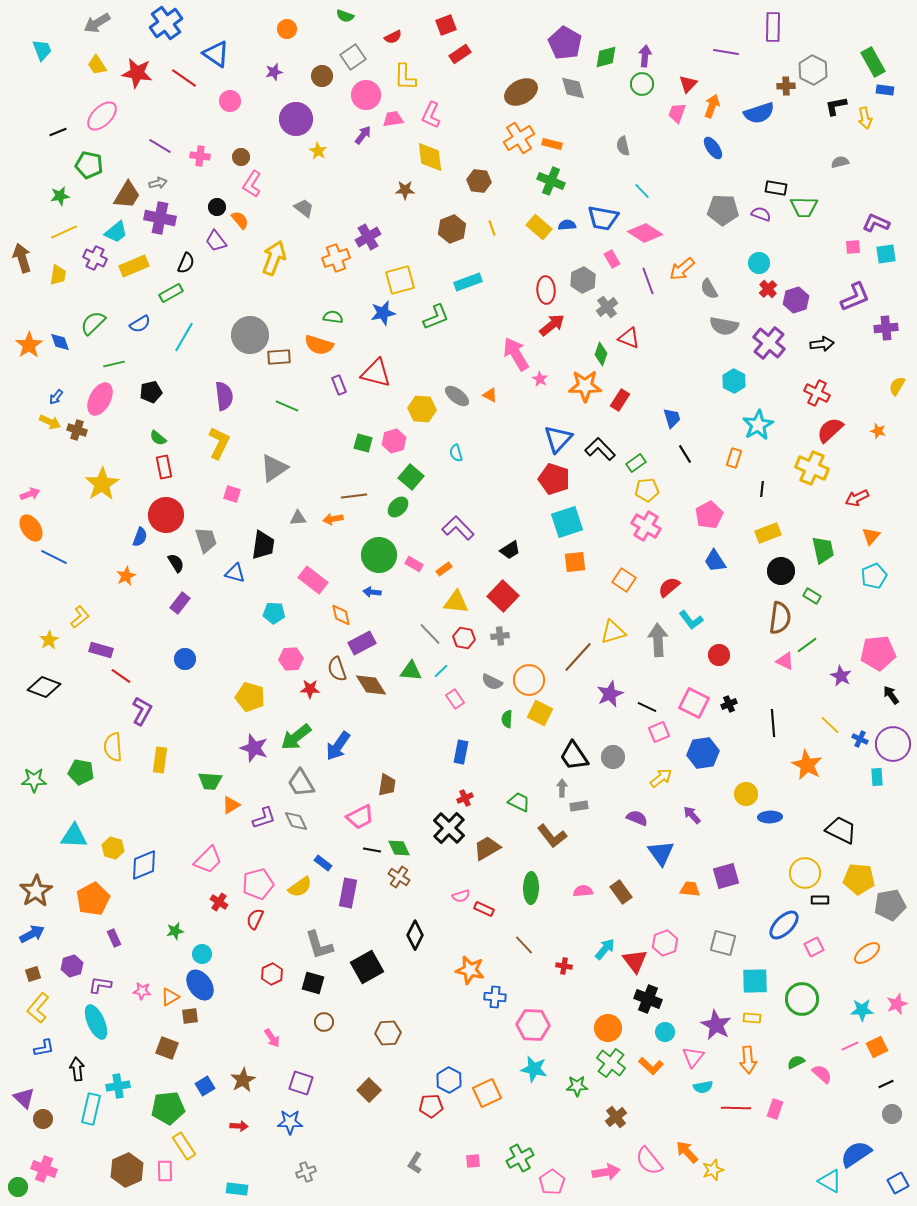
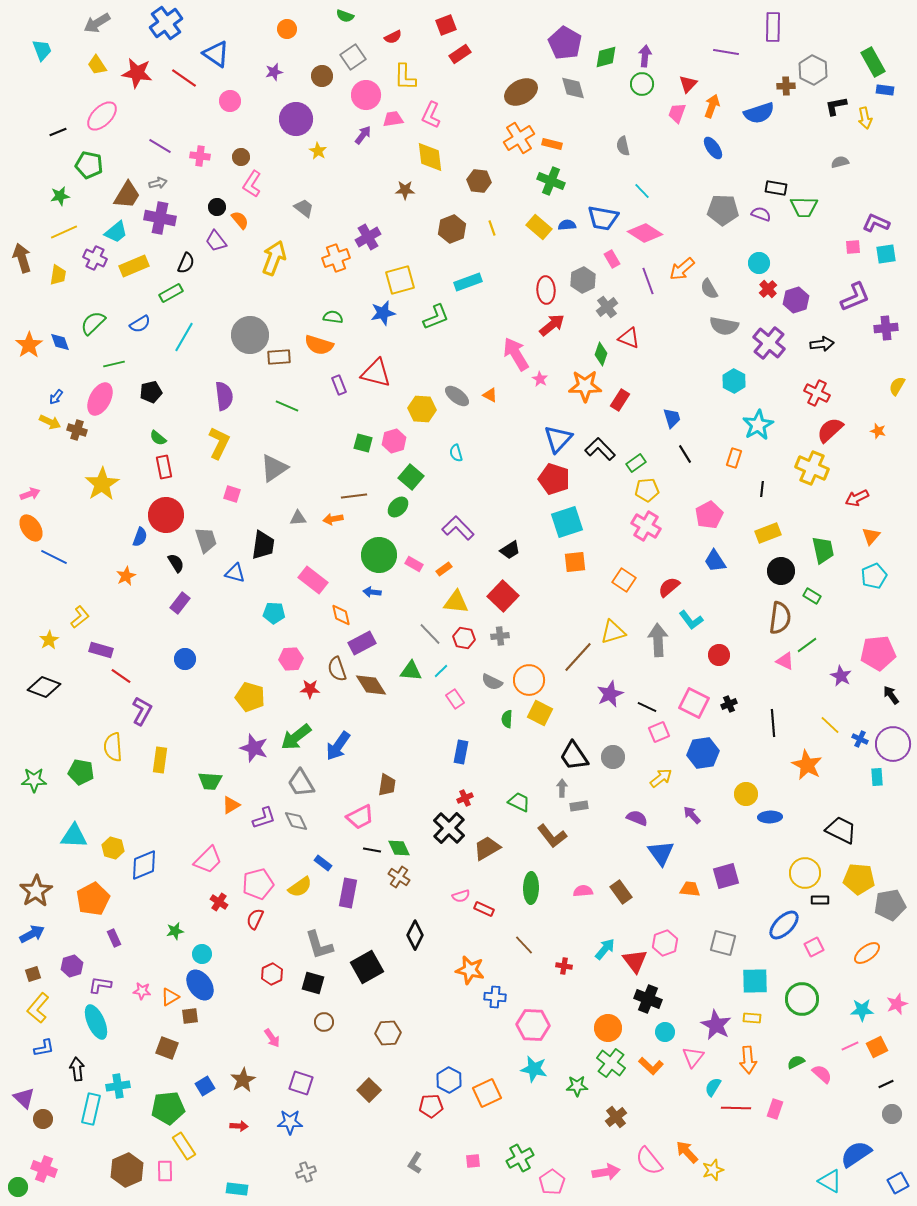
cyan semicircle at (703, 1087): moved 10 px right; rotated 132 degrees clockwise
